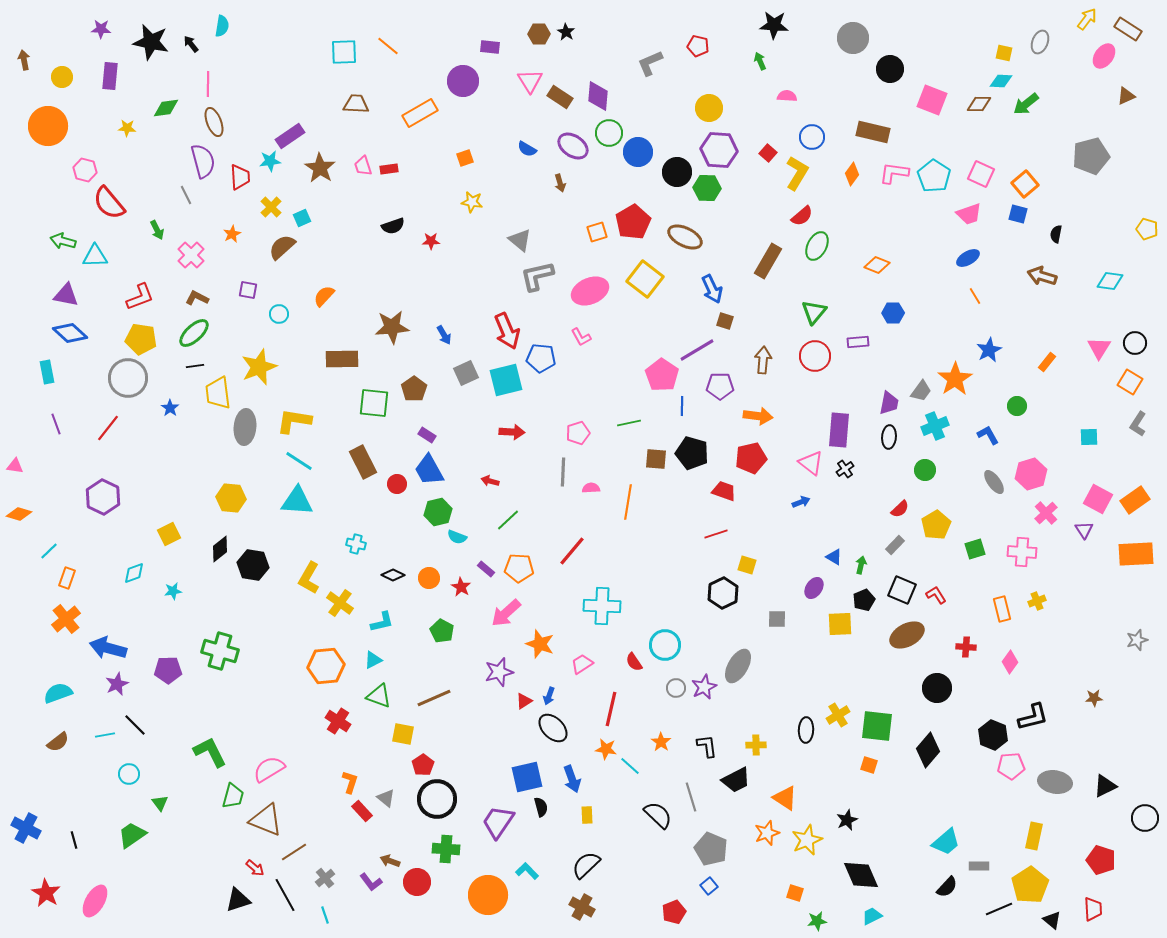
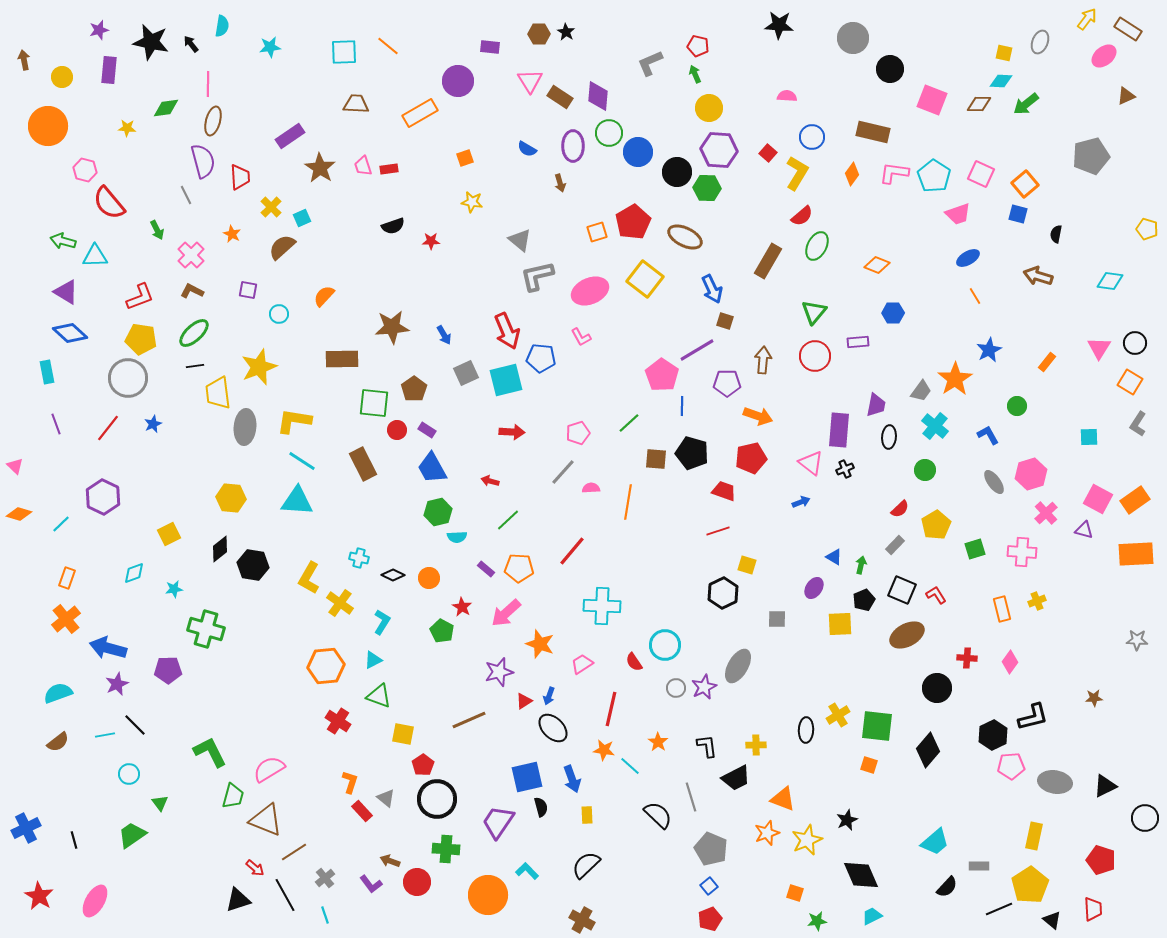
black star at (774, 25): moved 5 px right
purple star at (101, 29): moved 2 px left, 1 px down; rotated 18 degrees counterclockwise
pink ellipse at (1104, 56): rotated 15 degrees clockwise
green arrow at (760, 61): moved 65 px left, 13 px down
purple rectangle at (110, 76): moved 1 px left, 6 px up
purple circle at (463, 81): moved 5 px left
brown ellipse at (214, 122): moved 1 px left, 1 px up; rotated 36 degrees clockwise
purple ellipse at (573, 146): rotated 56 degrees clockwise
cyan star at (270, 161): moved 114 px up
pink trapezoid at (969, 214): moved 11 px left
orange star at (232, 234): rotated 18 degrees counterclockwise
brown arrow at (1042, 276): moved 4 px left
purple triangle at (66, 295): moved 3 px up; rotated 20 degrees clockwise
brown L-shape at (197, 298): moved 5 px left, 7 px up
purple pentagon at (720, 386): moved 7 px right, 3 px up
purple trapezoid at (889, 403): moved 13 px left, 2 px down
blue star at (170, 408): moved 17 px left, 16 px down; rotated 12 degrees clockwise
orange arrow at (758, 416): rotated 12 degrees clockwise
green line at (629, 423): rotated 30 degrees counterclockwise
cyan cross at (935, 426): rotated 28 degrees counterclockwise
purple rectangle at (427, 435): moved 5 px up
cyan line at (299, 461): moved 3 px right
brown rectangle at (363, 462): moved 2 px down
pink triangle at (15, 466): rotated 36 degrees clockwise
black cross at (845, 469): rotated 12 degrees clockwise
blue trapezoid at (429, 470): moved 3 px right, 2 px up
gray line at (563, 472): rotated 40 degrees clockwise
red circle at (397, 484): moved 54 px up
purple triangle at (1084, 530): rotated 42 degrees counterclockwise
red line at (716, 534): moved 2 px right, 3 px up
cyan semicircle at (457, 537): rotated 24 degrees counterclockwise
cyan cross at (356, 544): moved 3 px right, 14 px down
cyan line at (49, 551): moved 12 px right, 27 px up
red star at (461, 587): moved 1 px right, 20 px down
cyan star at (173, 591): moved 1 px right, 2 px up
cyan L-shape at (382, 622): rotated 45 degrees counterclockwise
gray star at (1137, 640): rotated 20 degrees clockwise
red cross at (966, 647): moved 1 px right, 11 px down
green cross at (220, 651): moved 14 px left, 22 px up
brown line at (434, 698): moved 35 px right, 22 px down
black hexagon at (993, 735): rotated 12 degrees clockwise
orange star at (661, 742): moved 3 px left
orange star at (606, 749): moved 2 px left, 1 px down
black trapezoid at (736, 780): moved 2 px up
orange triangle at (785, 798): moved 2 px left, 1 px down; rotated 12 degrees counterclockwise
blue cross at (26, 828): rotated 36 degrees clockwise
cyan trapezoid at (946, 842): moved 11 px left
purple L-shape at (371, 882): moved 2 px down
red star at (46, 893): moved 7 px left, 3 px down
brown cross at (582, 907): moved 13 px down
red pentagon at (674, 912): moved 36 px right, 7 px down
